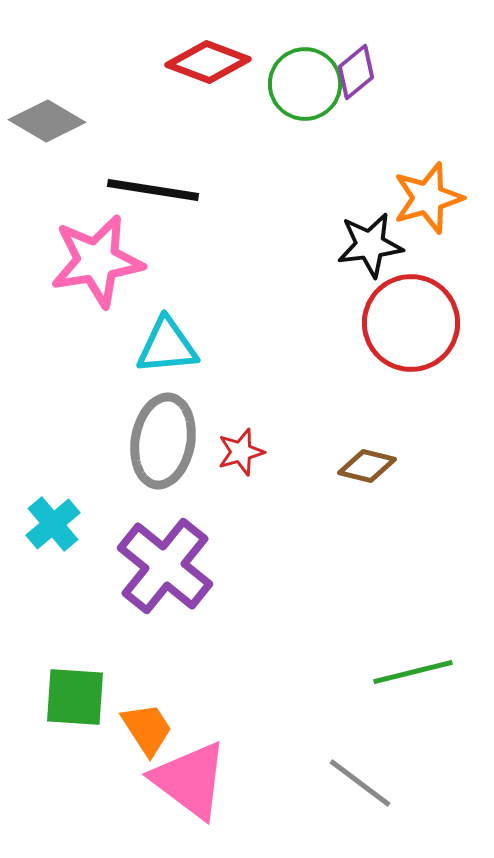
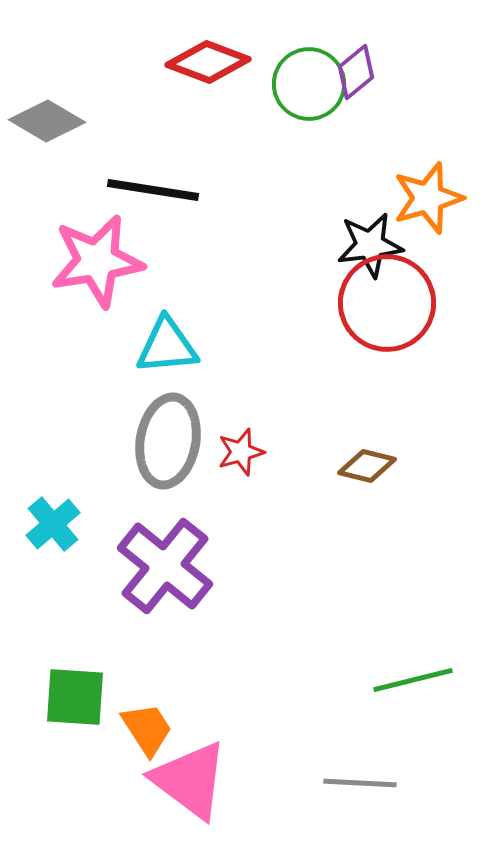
green circle: moved 4 px right
red circle: moved 24 px left, 20 px up
gray ellipse: moved 5 px right
green line: moved 8 px down
gray line: rotated 34 degrees counterclockwise
